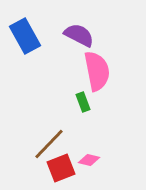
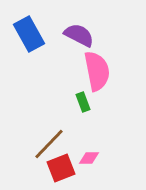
blue rectangle: moved 4 px right, 2 px up
pink diamond: moved 2 px up; rotated 15 degrees counterclockwise
